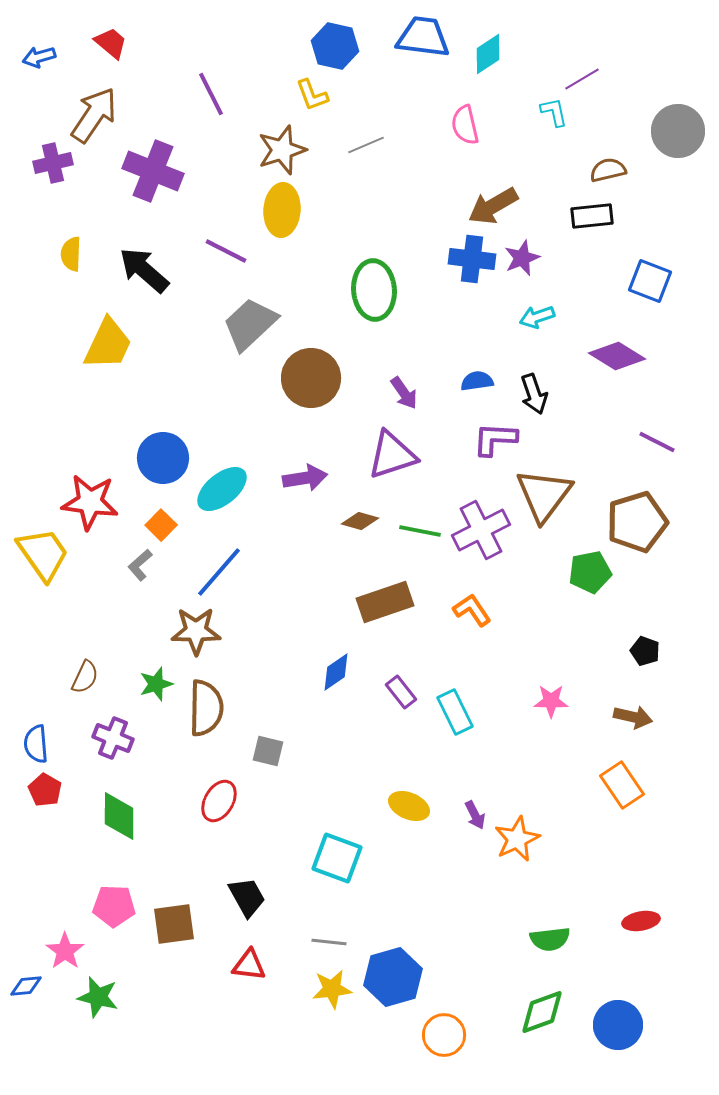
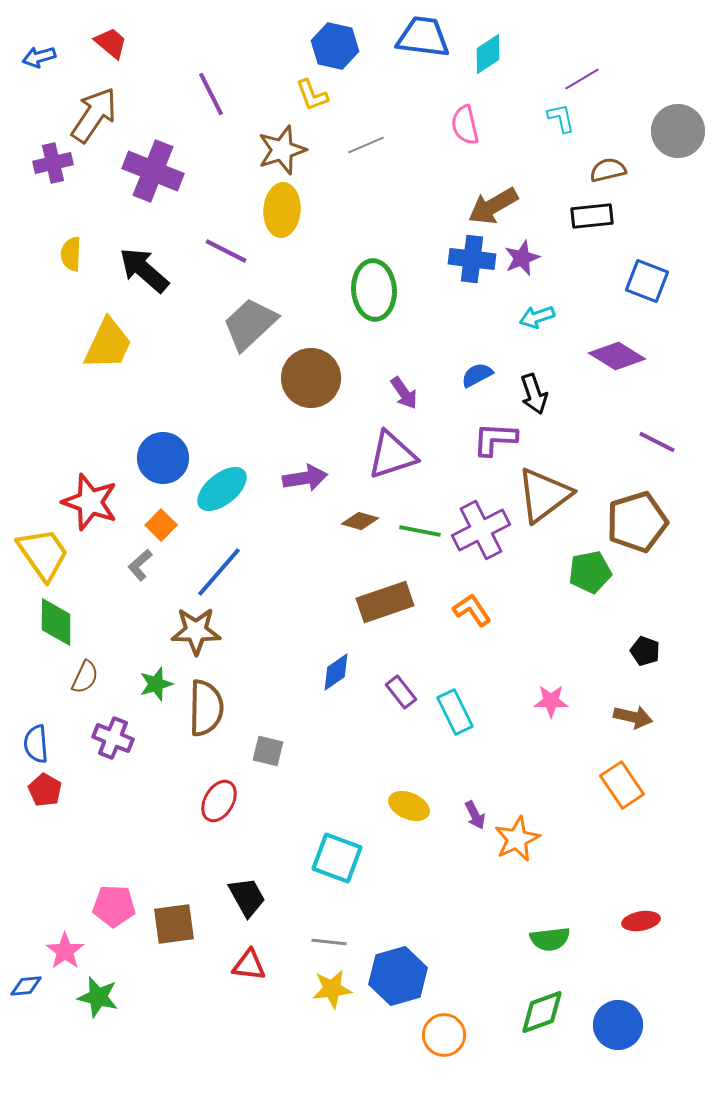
cyan L-shape at (554, 112): moved 7 px right, 6 px down
blue square at (650, 281): moved 3 px left
blue semicircle at (477, 381): moved 6 px up; rotated 20 degrees counterclockwise
brown triangle at (544, 495): rotated 16 degrees clockwise
red star at (90, 502): rotated 12 degrees clockwise
green diamond at (119, 816): moved 63 px left, 194 px up
blue hexagon at (393, 977): moved 5 px right, 1 px up
